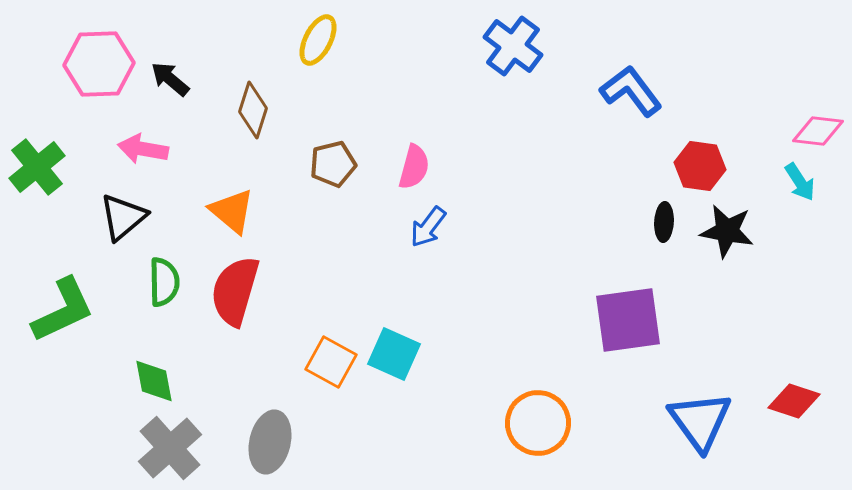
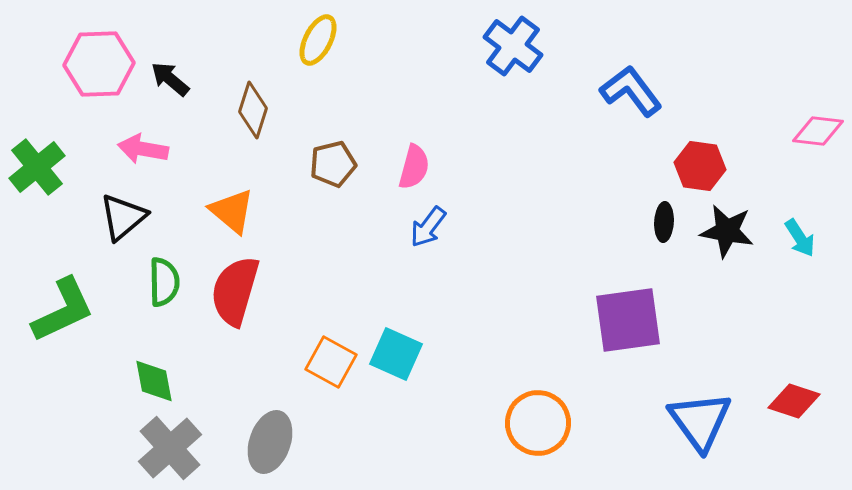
cyan arrow: moved 56 px down
cyan square: moved 2 px right
gray ellipse: rotated 6 degrees clockwise
